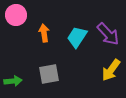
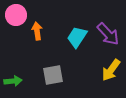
orange arrow: moved 7 px left, 2 px up
gray square: moved 4 px right, 1 px down
